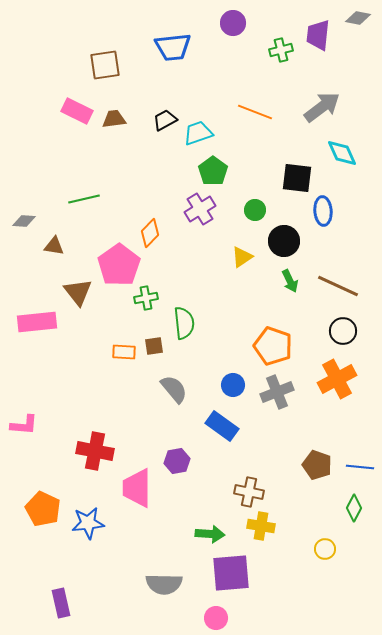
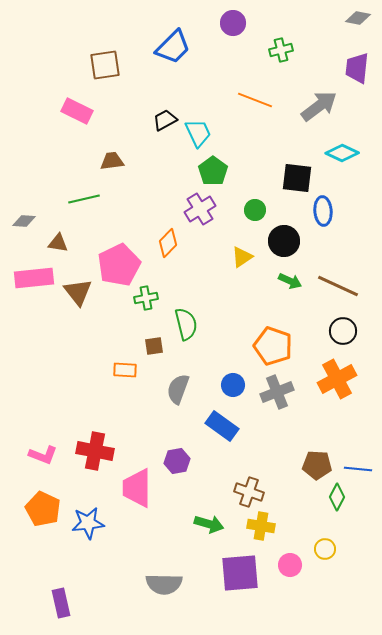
purple trapezoid at (318, 35): moved 39 px right, 33 px down
blue trapezoid at (173, 47): rotated 39 degrees counterclockwise
gray arrow at (322, 107): moved 3 px left, 1 px up
orange line at (255, 112): moved 12 px up
brown trapezoid at (114, 119): moved 2 px left, 42 px down
cyan trapezoid at (198, 133): rotated 84 degrees clockwise
cyan diamond at (342, 153): rotated 40 degrees counterclockwise
orange diamond at (150, 233): moved 18 px right, 10 px down
brown triangle at (54, 246): moved 4 px right, 3 px up
pink pentagon at (119, 265): rotated 9 degrees clockwise
green arrow at (290, 281): rotated 40 degrees counterclockwise
pink rectangle at (37, 322): moved 3 px left, 44 px up
green semicircle at (184, 323): moved 2 px right, 1 px down; rotated 8 degrees counterclockwise
orange rectangle at (124, 352): moved 1 px right, 18 px down
gray semicircle at (174, 389): moved 4 px right; rotated 120 degrees counterclockwise
pink L-shape at (24, 425): moved 19 px right, 30 px down; rotated 16 degrees clockwise
brown pentagon at (317, 465): rotated 16 degrees counterclockwise
blue line at (360, 467): moved 2 px left, 2 px down
brown cross at (249, 492): rotated 8 degrees clockwise
green diamond at (354, 508): moved 17 px left, 11 px up
green arrow at (210, 534): moved 1 px left, 10 px up; rotated 12 degrees clockwise
purple square at (231, 573): moved 9 px right
pink circle at (216, 618): moved 74 px right, 53 px up
